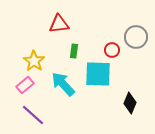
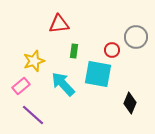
yellow star: rotated 20 degrees clockwise
cyan square: rotated 8 degrees clockwise
pink rectangle: moved 4 px left, 1 px down
